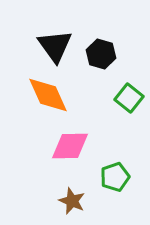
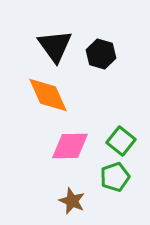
green square: moved 8 px left, 43 px down
